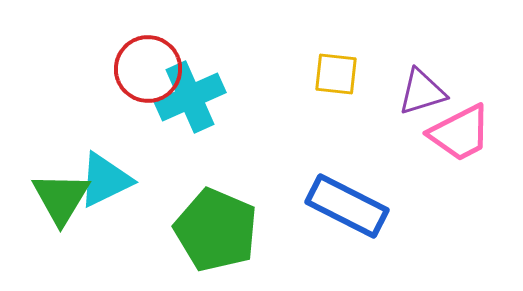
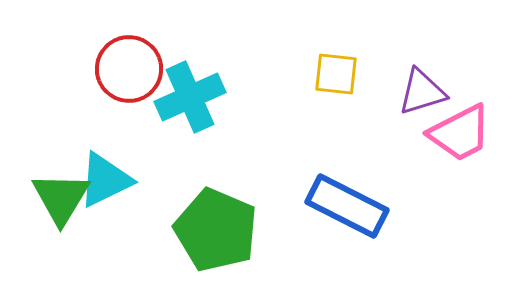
red circle: moved 19 px left
